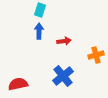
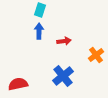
orange cross: rotated 21 degrees counterclockwise
